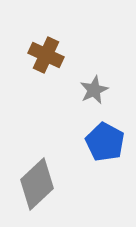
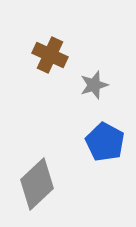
brown cross: moved 4 px right
gray star: moved 5 px up; rotated 8 degrees clockwise
